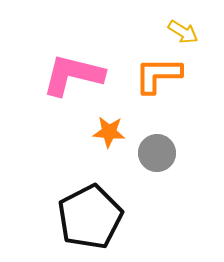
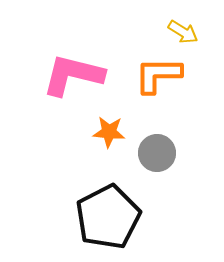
black pentagon: moved 18 px right
